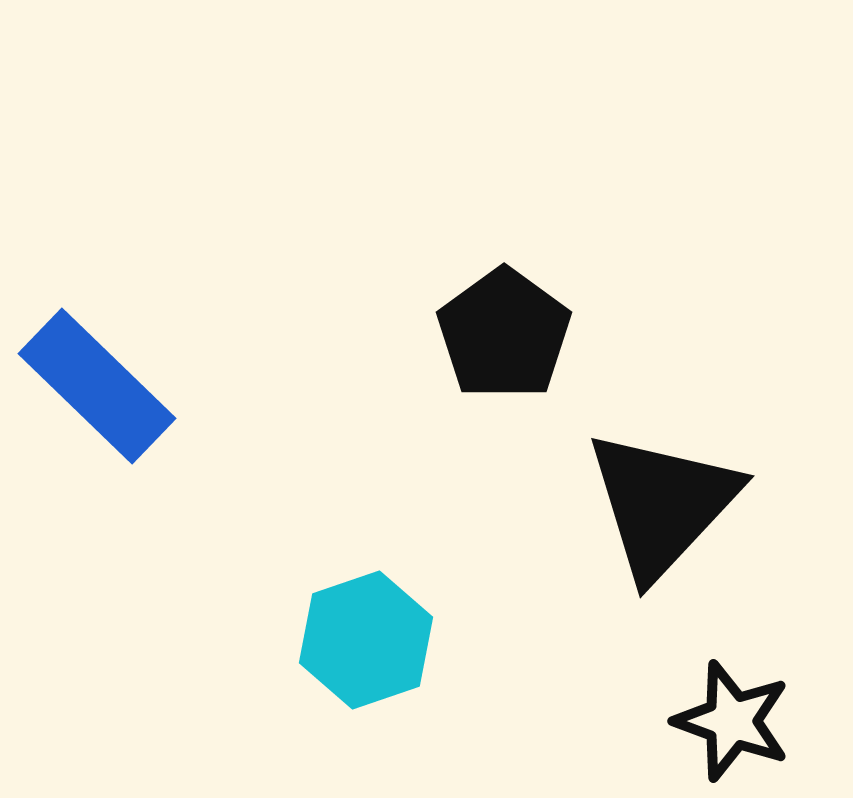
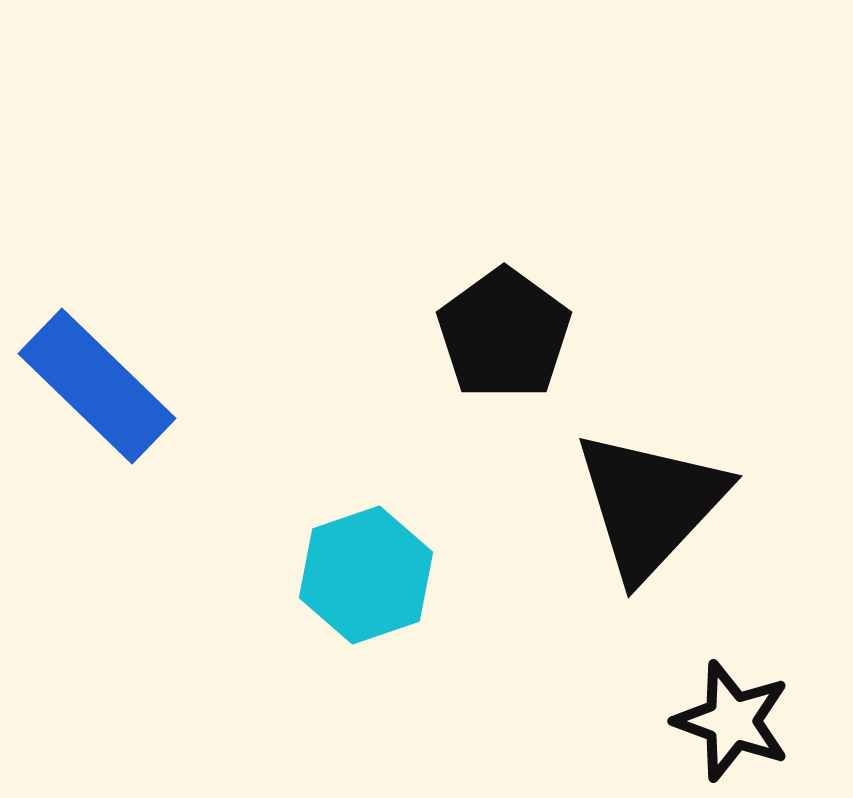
black triangle: moved 12 px left
cyan hexagon: moved 65 px up
